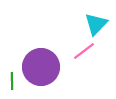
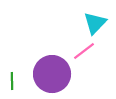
cyan triangle: moved 1 px left, 1 px up
purple circle: moved 11 px right, 7 px down
